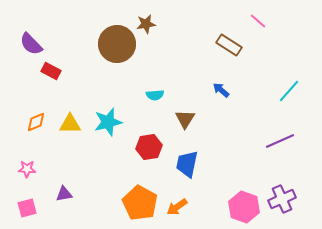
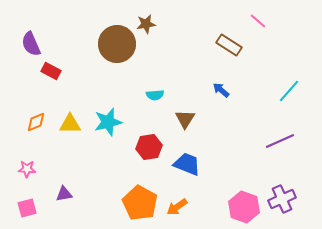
purple semicircle: rotated 20 degrees clockwise
blue trapezoid: rotated 100 degrees clockwise
